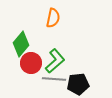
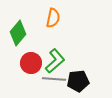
green diamond: moved 3 px left, 11 px up
black pentagon: moved 3 px up
